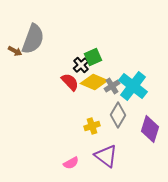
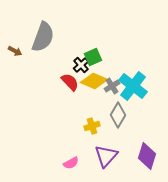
gray semicircle: moved 10 px right, 2 px up
yellow diamond: moved 1 px up
purple diamond: moved 3 px left, 27 px down
purple triangle: rotated 35 degrees clockwise
